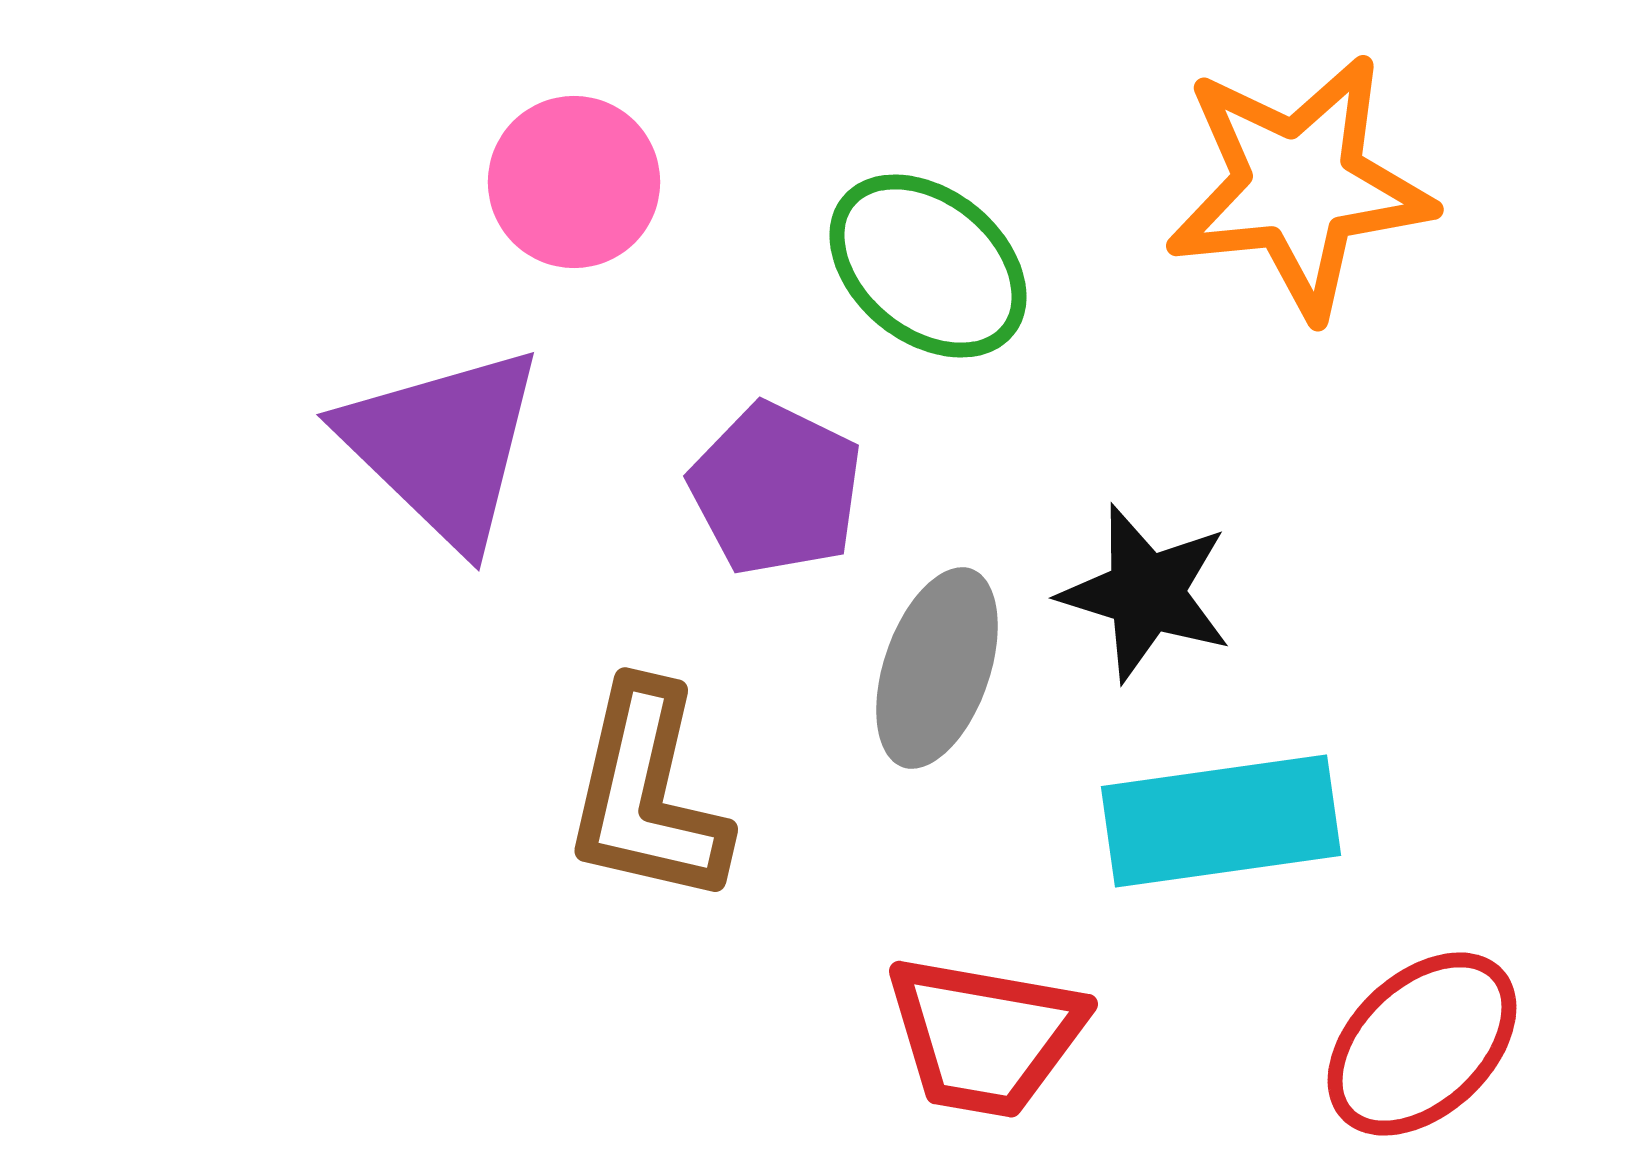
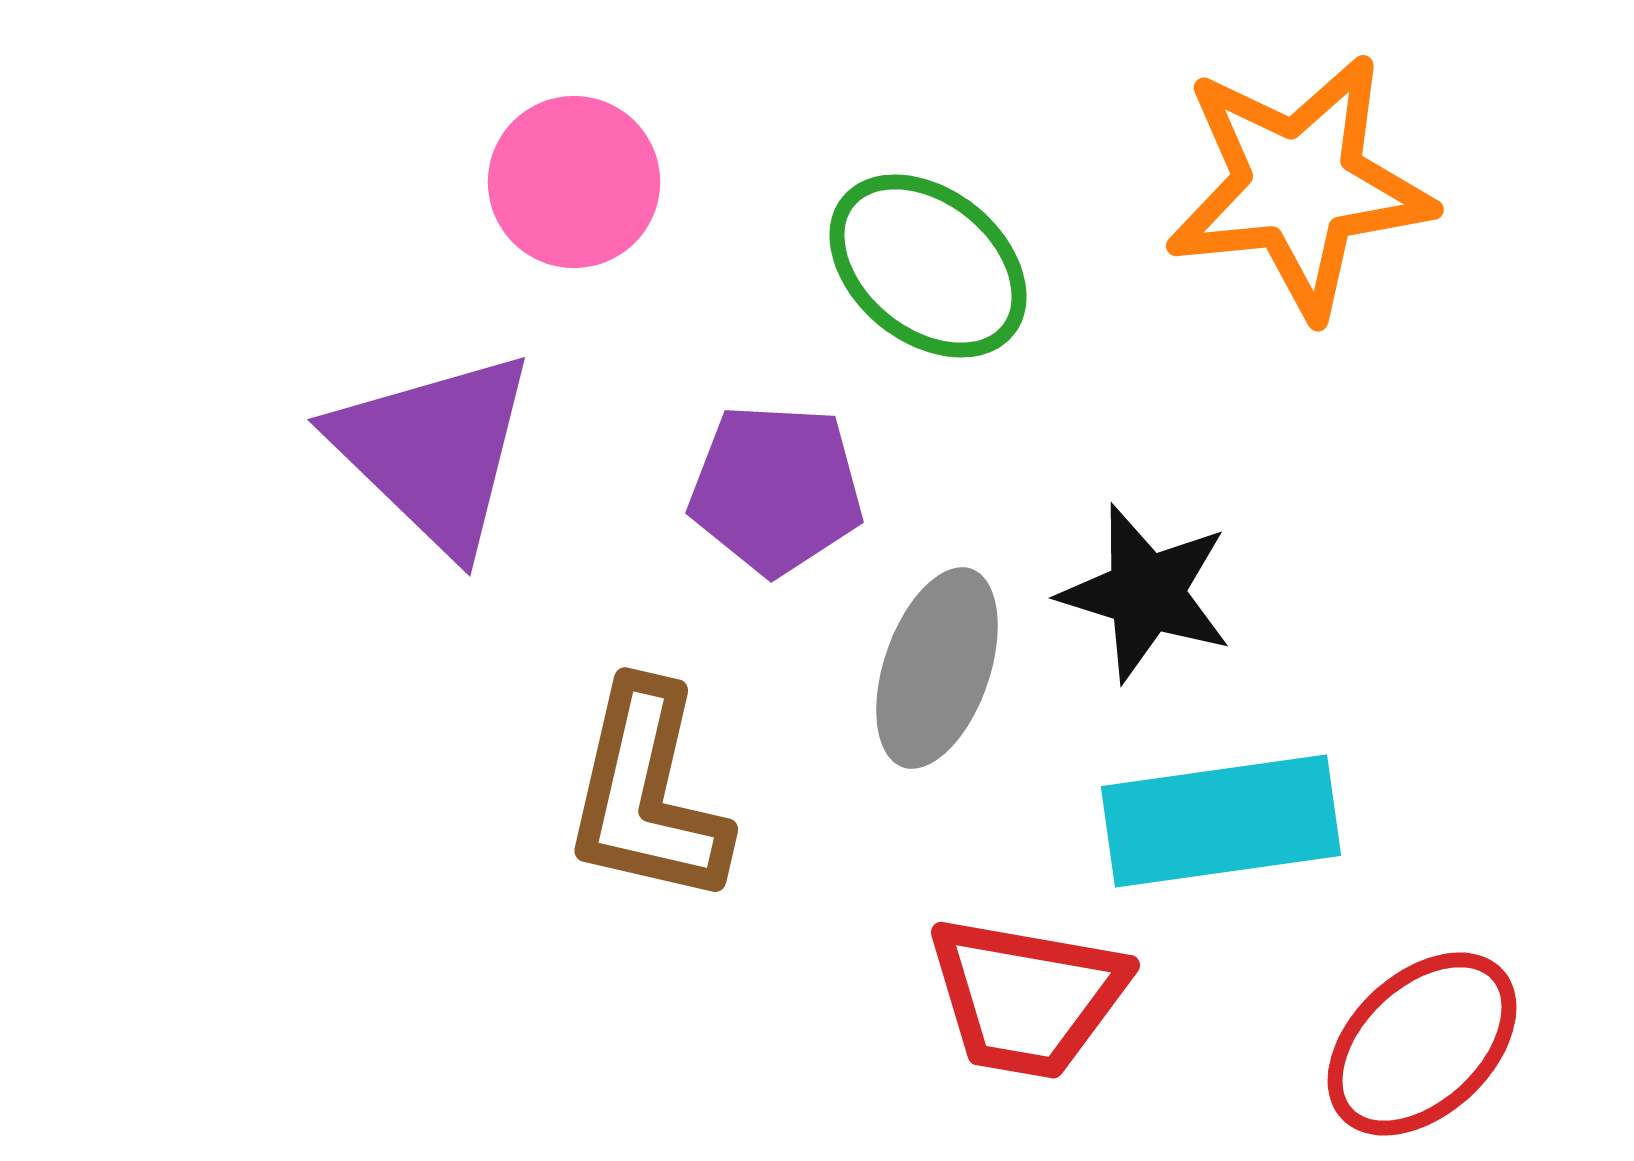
purple triangle: moved 9 px left, 5 px down
purple pentagon: rotated 23 degrees counterclockwise
red trapezoid: moved 42 px right, 39 px up
